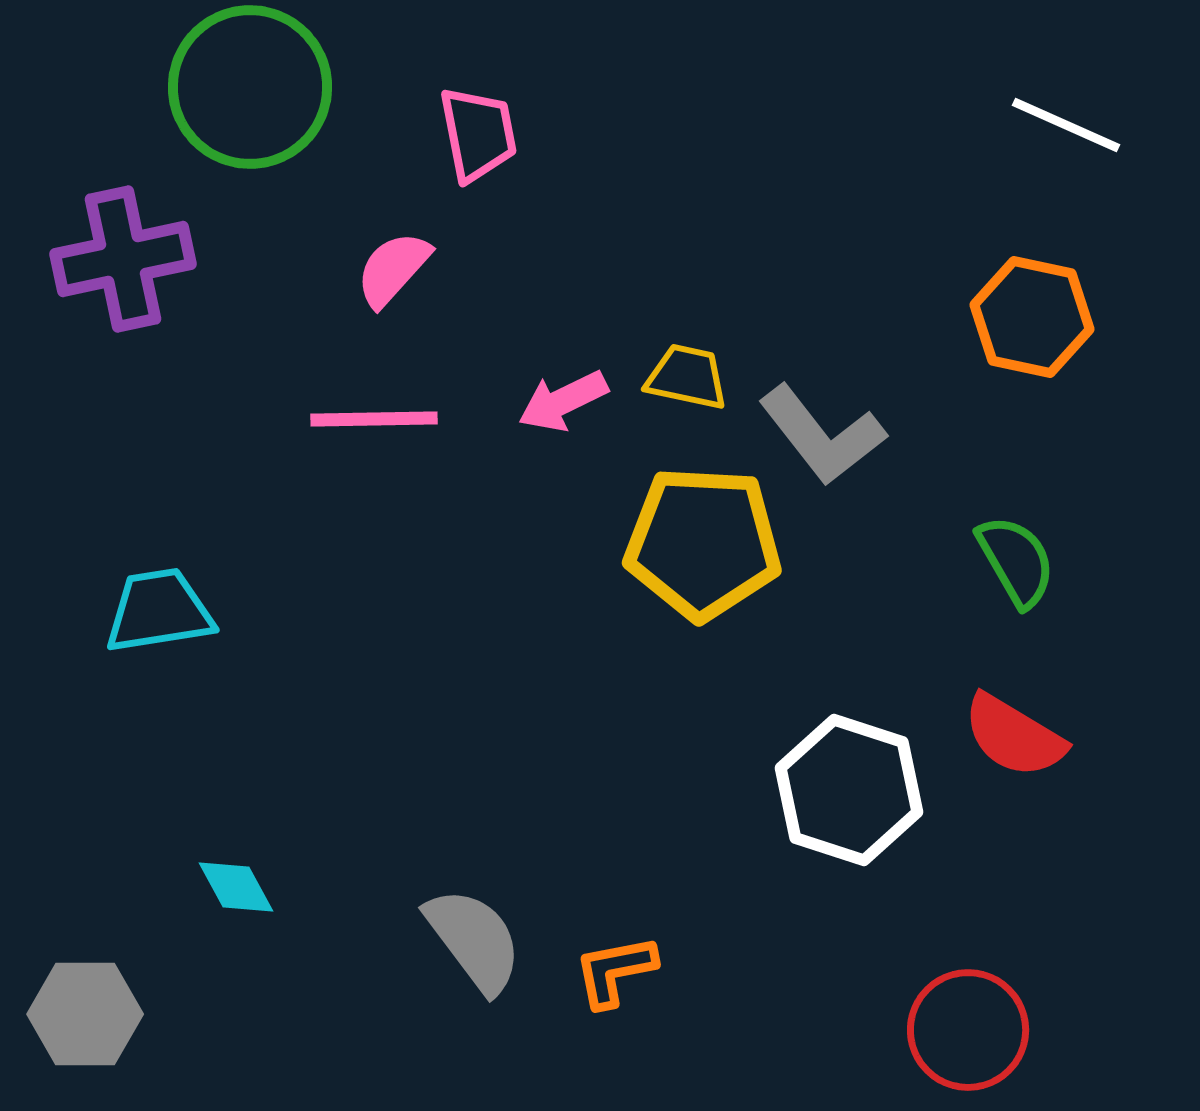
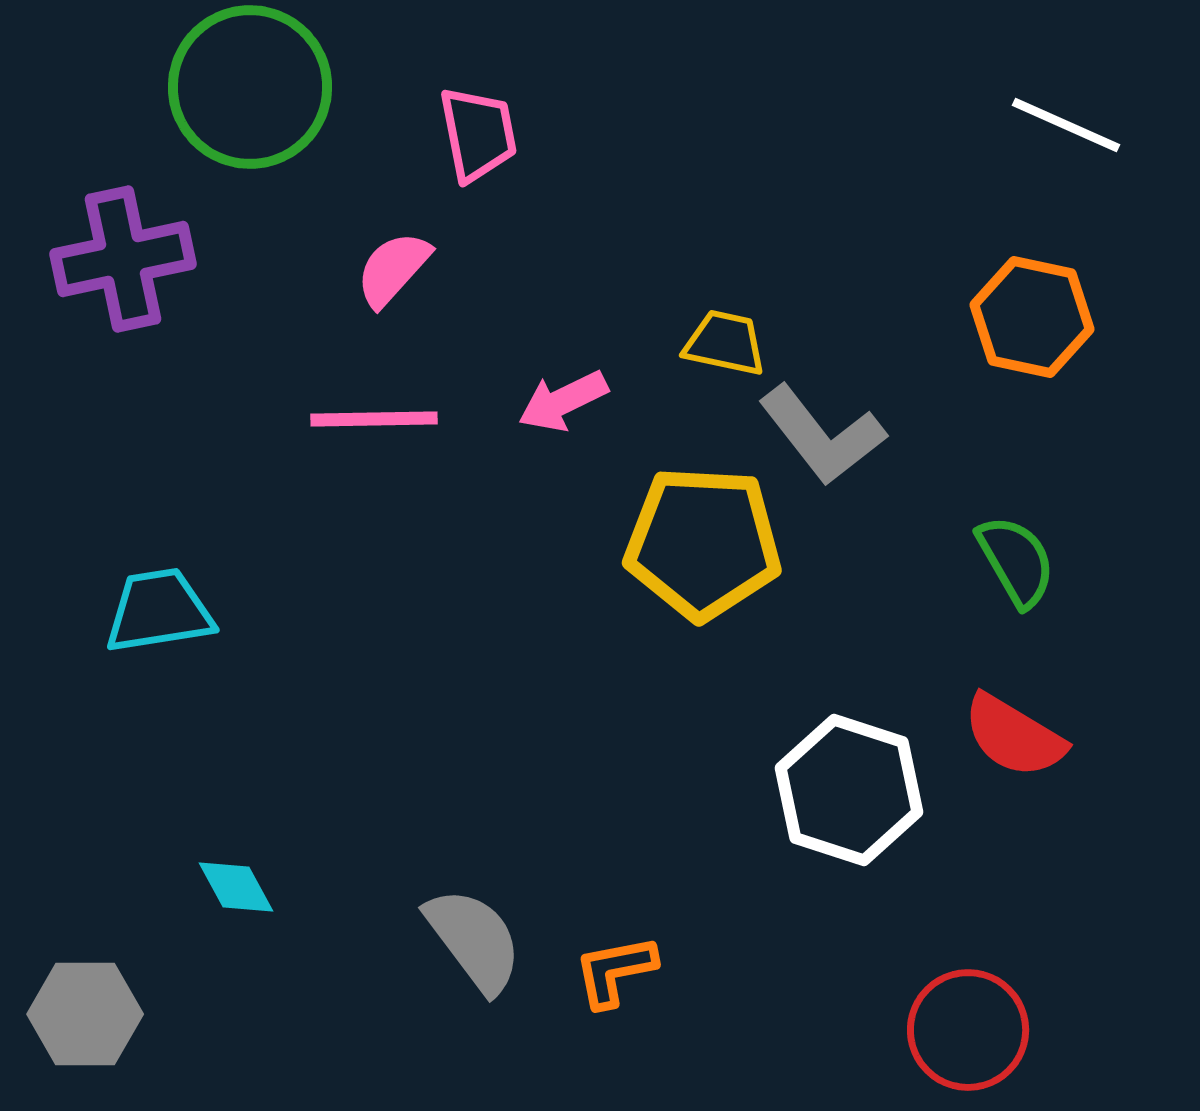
yellow trapezoid: moved 38 px right, 34 px up
